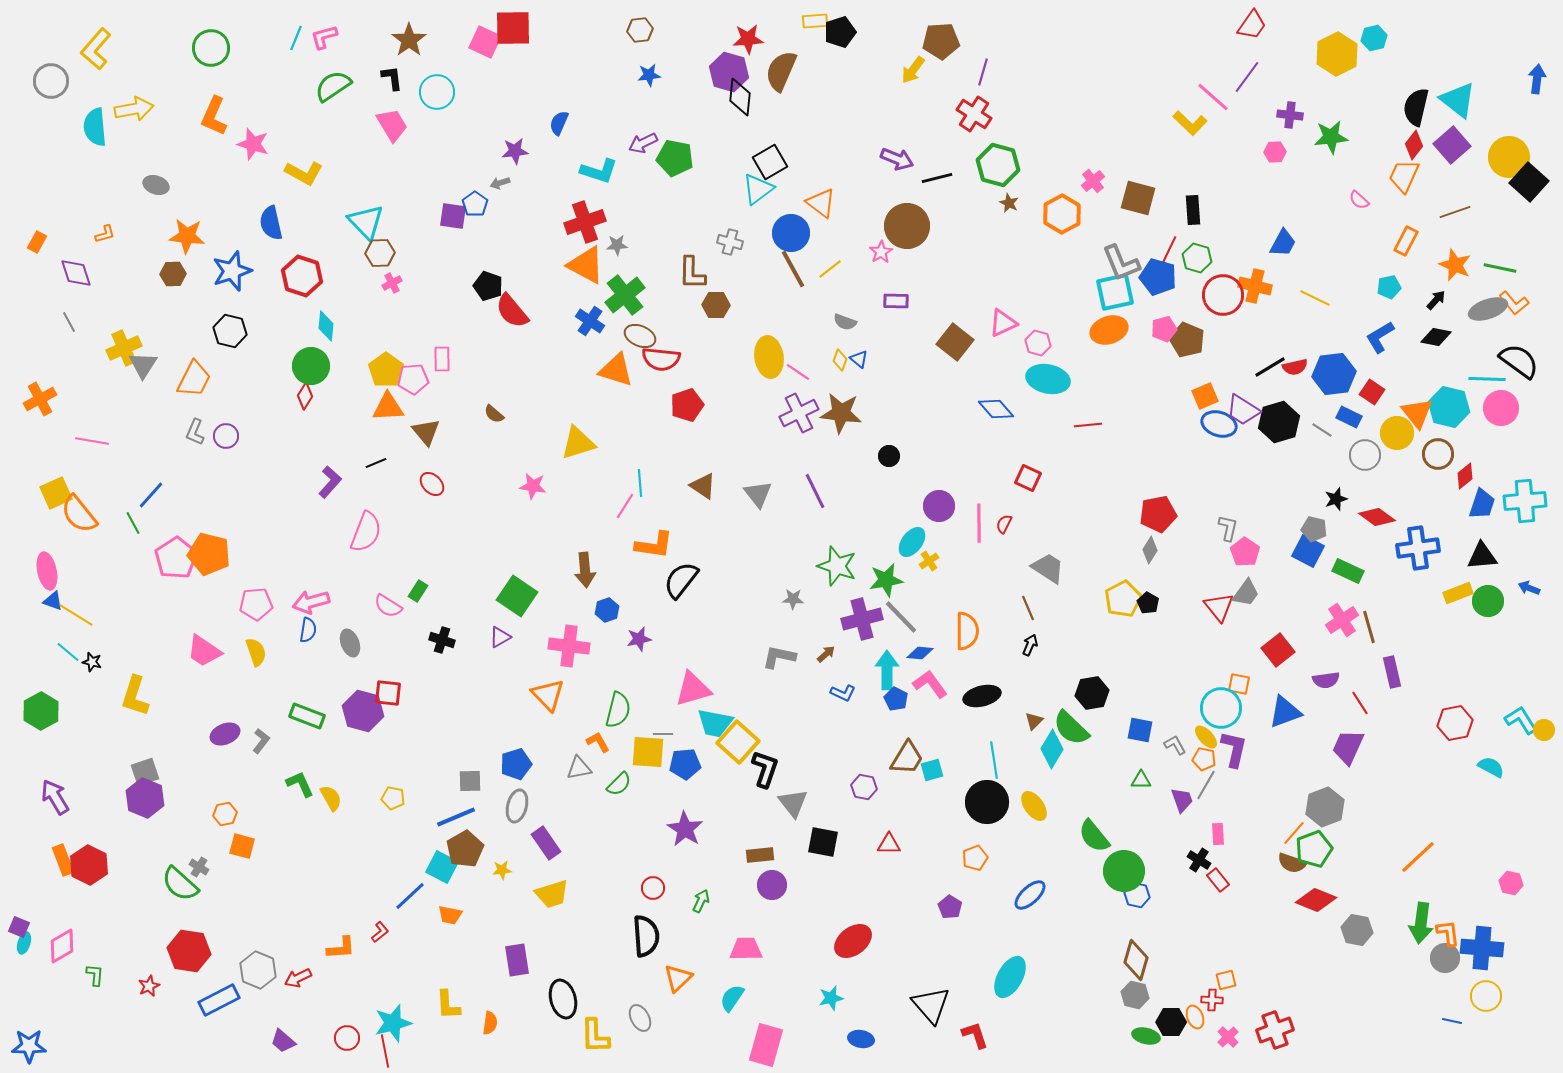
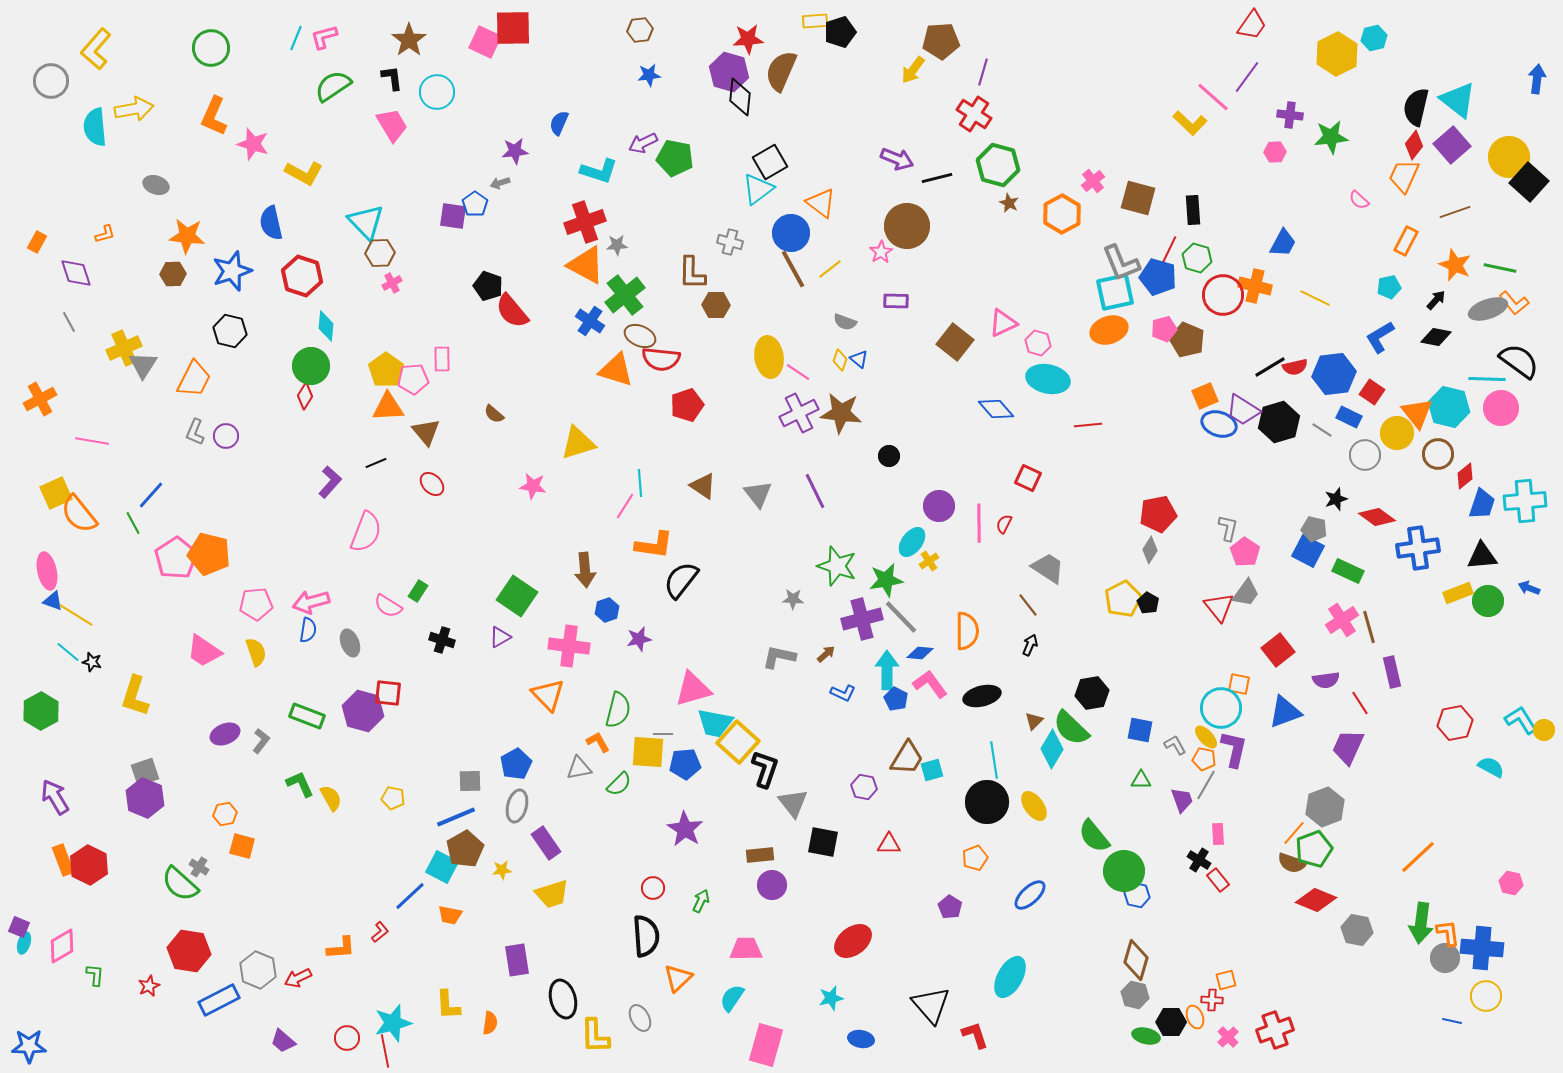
brown line at (1028, 608): moved 3 px up; rotated 15 degrees counterclockwise
blue pentagon at (516, 764): rotated 12 degrees counterclockwise
